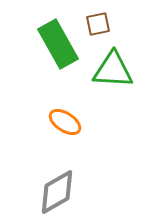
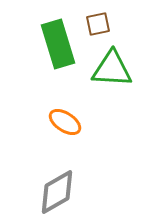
green rectangle: rotated 12 degrees clockwise
green triangle: moved 1 px left, 1 px up
